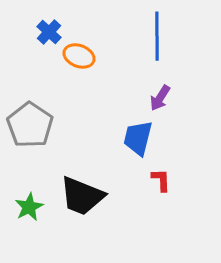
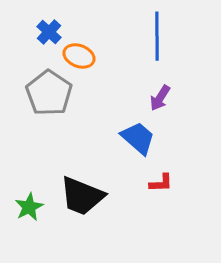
gray pentagon: moved 19 px right, 32 px up
blue trapezoid: rotated 117 degrees clockwise
red L-shape: moved 3 px down; rotated 90 degrees clockwise
